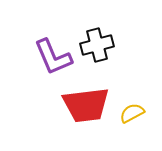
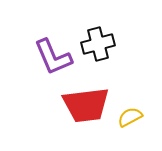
black cross: moved 1 px right, 1 px up
yellow semicircle: moved 2 px left, 4 px down
